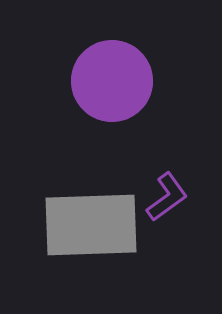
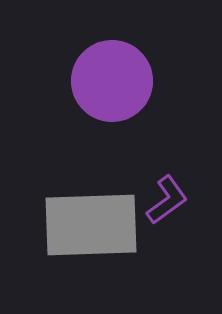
purple L-shape: moved 3 px down
